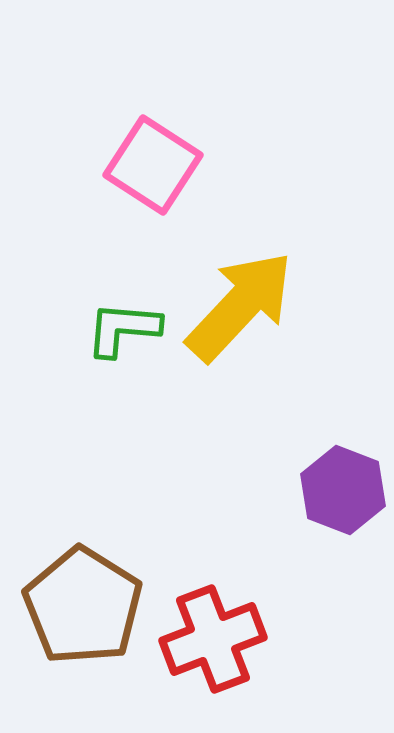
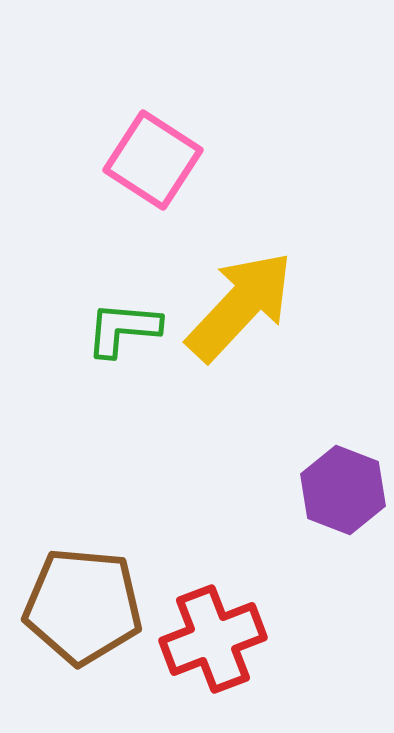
pink square: moved 5 px up
brown pentagon: rotated 27 degrees counterclockwise
